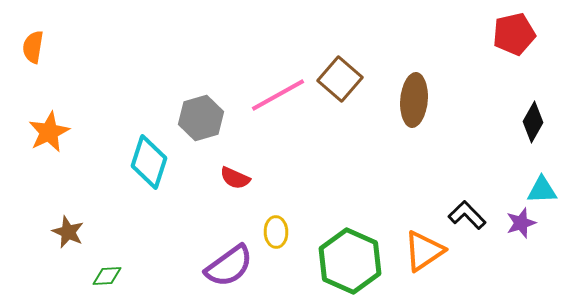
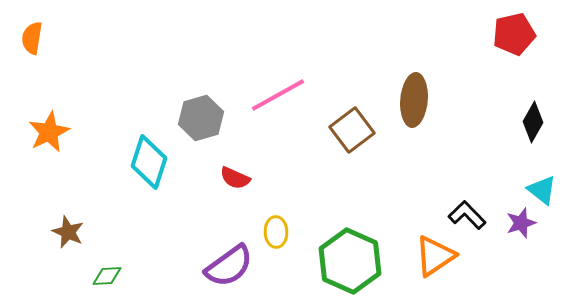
orange semicircle: moved 1 px left, 9 px up
brown square: moved 12 px right, 51 px down; rotated 12 degrees clockwise
cyan triangle: rotated 40 degrees clockwise
orange triangle: moved 11 px right, 5 px down
